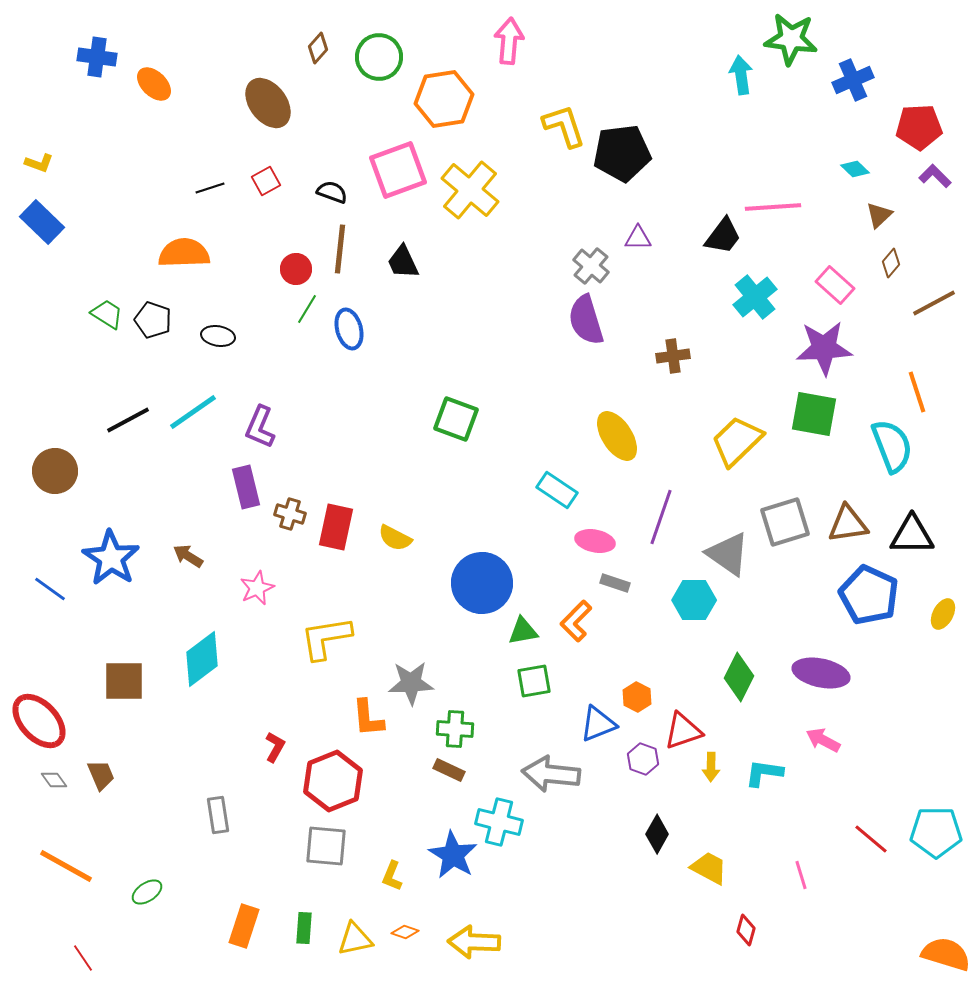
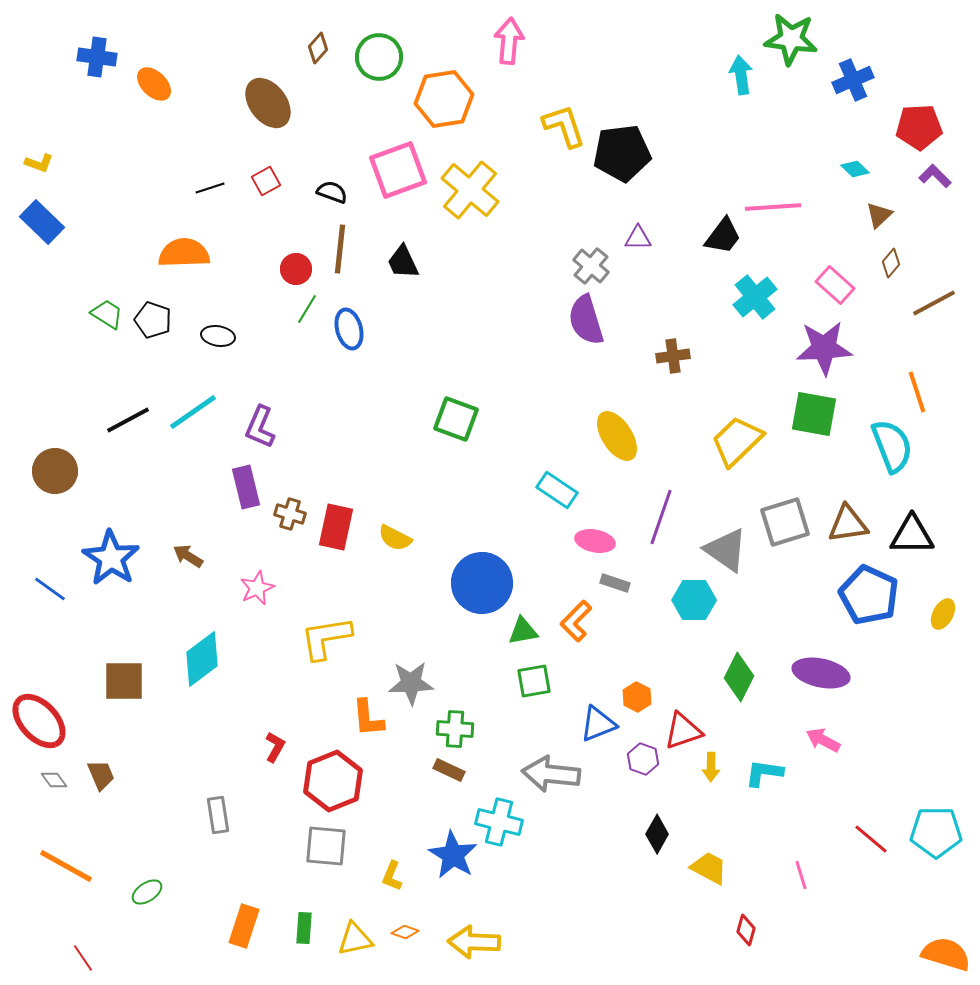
gray triangle at (728, 554): moved 2 px left, 4 px up
